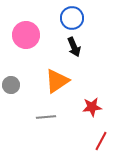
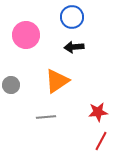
blue circle: moved 1 px up
black arrow: rotated 108 degrees clockwise
red star: moved 6 px right, 5 px down
